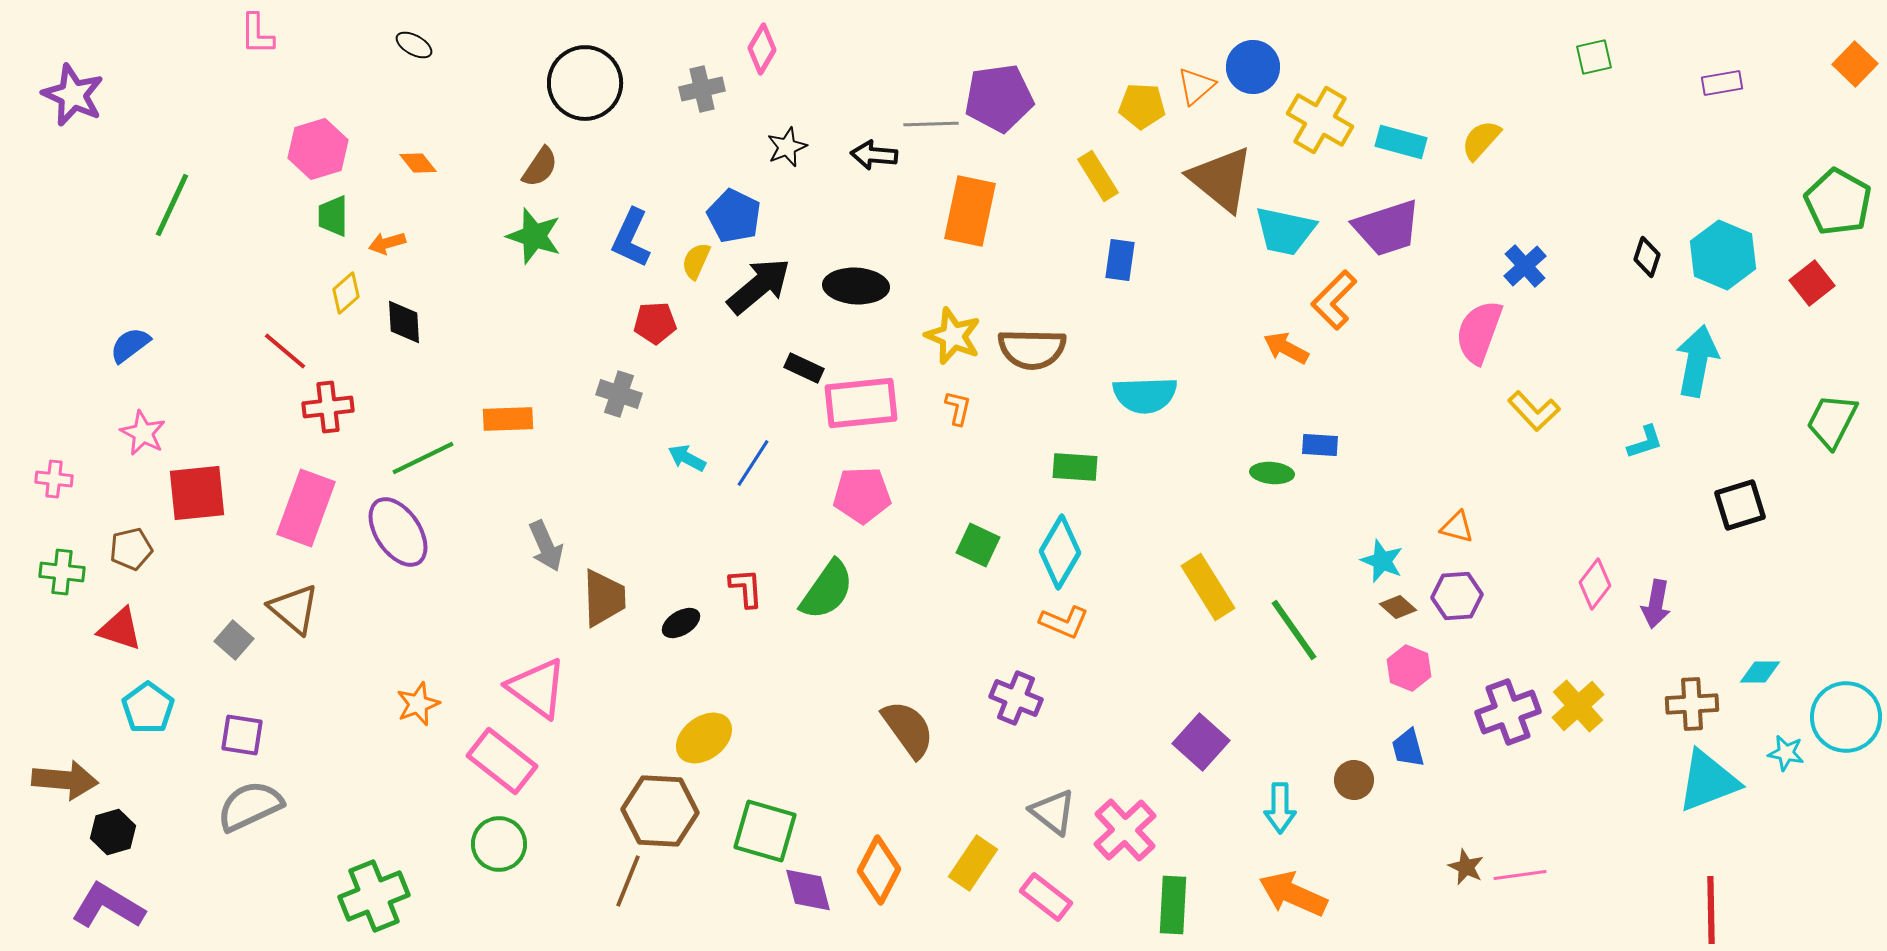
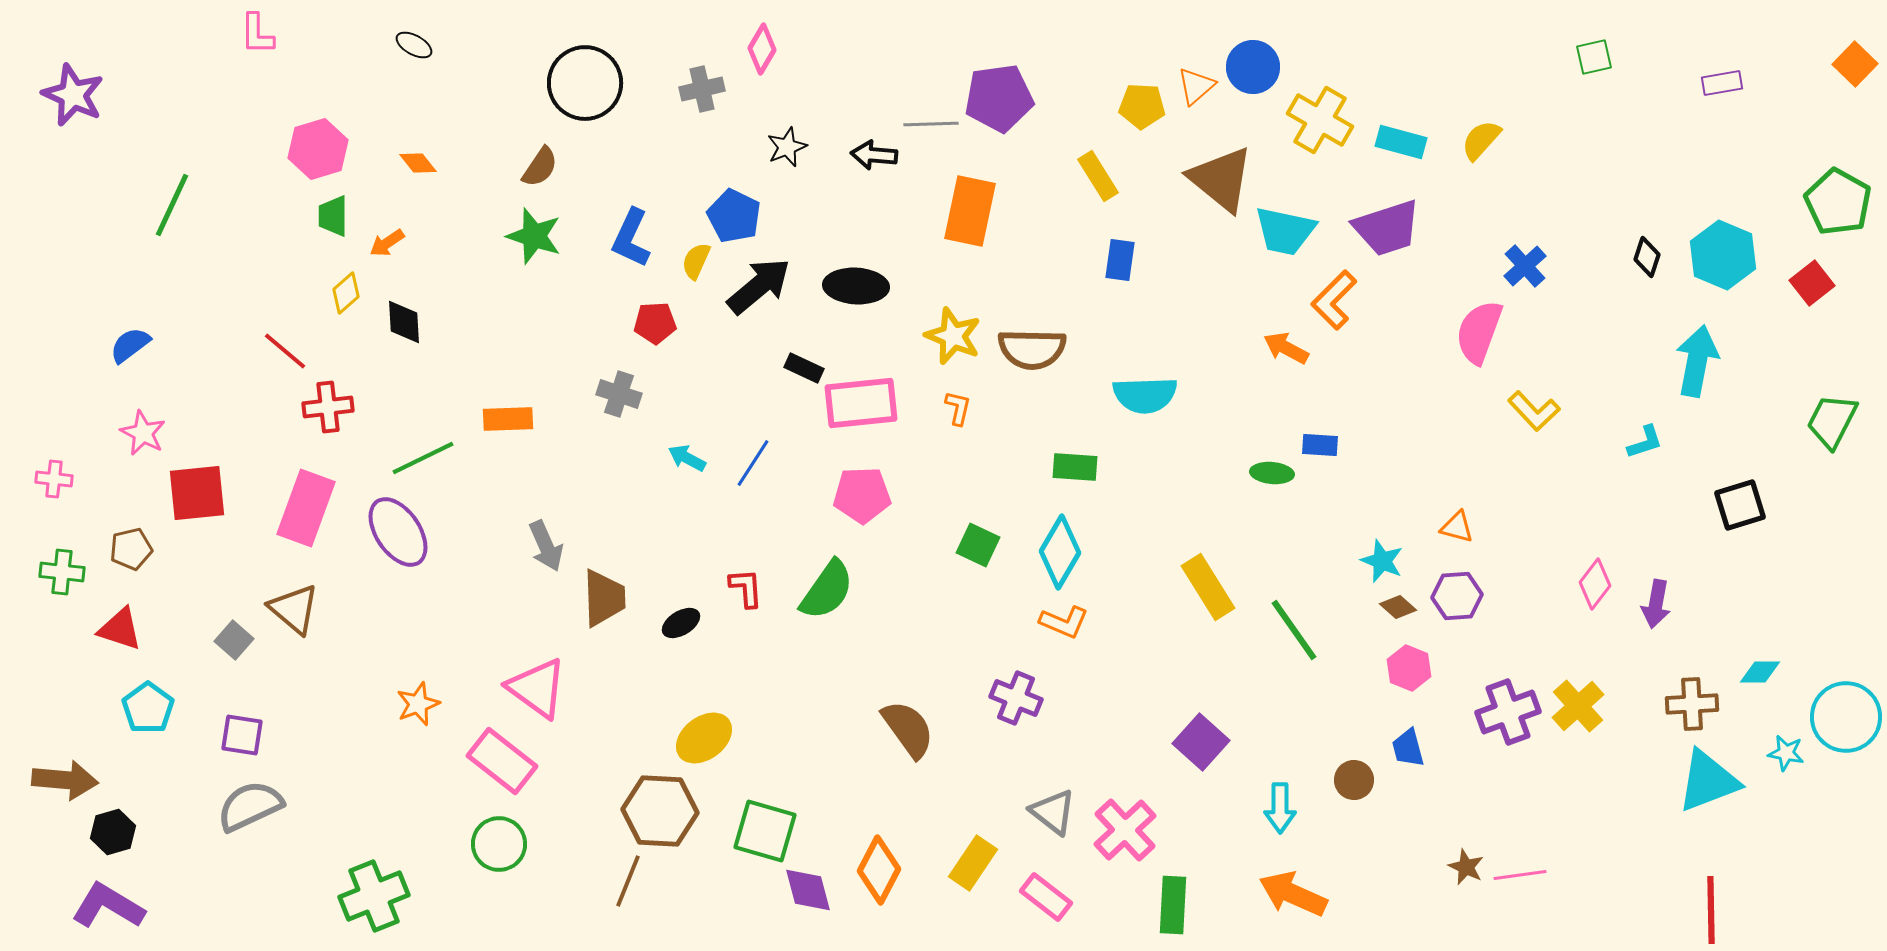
orange arrow at (387, 243): rotated 18 degrees counterclockwise
